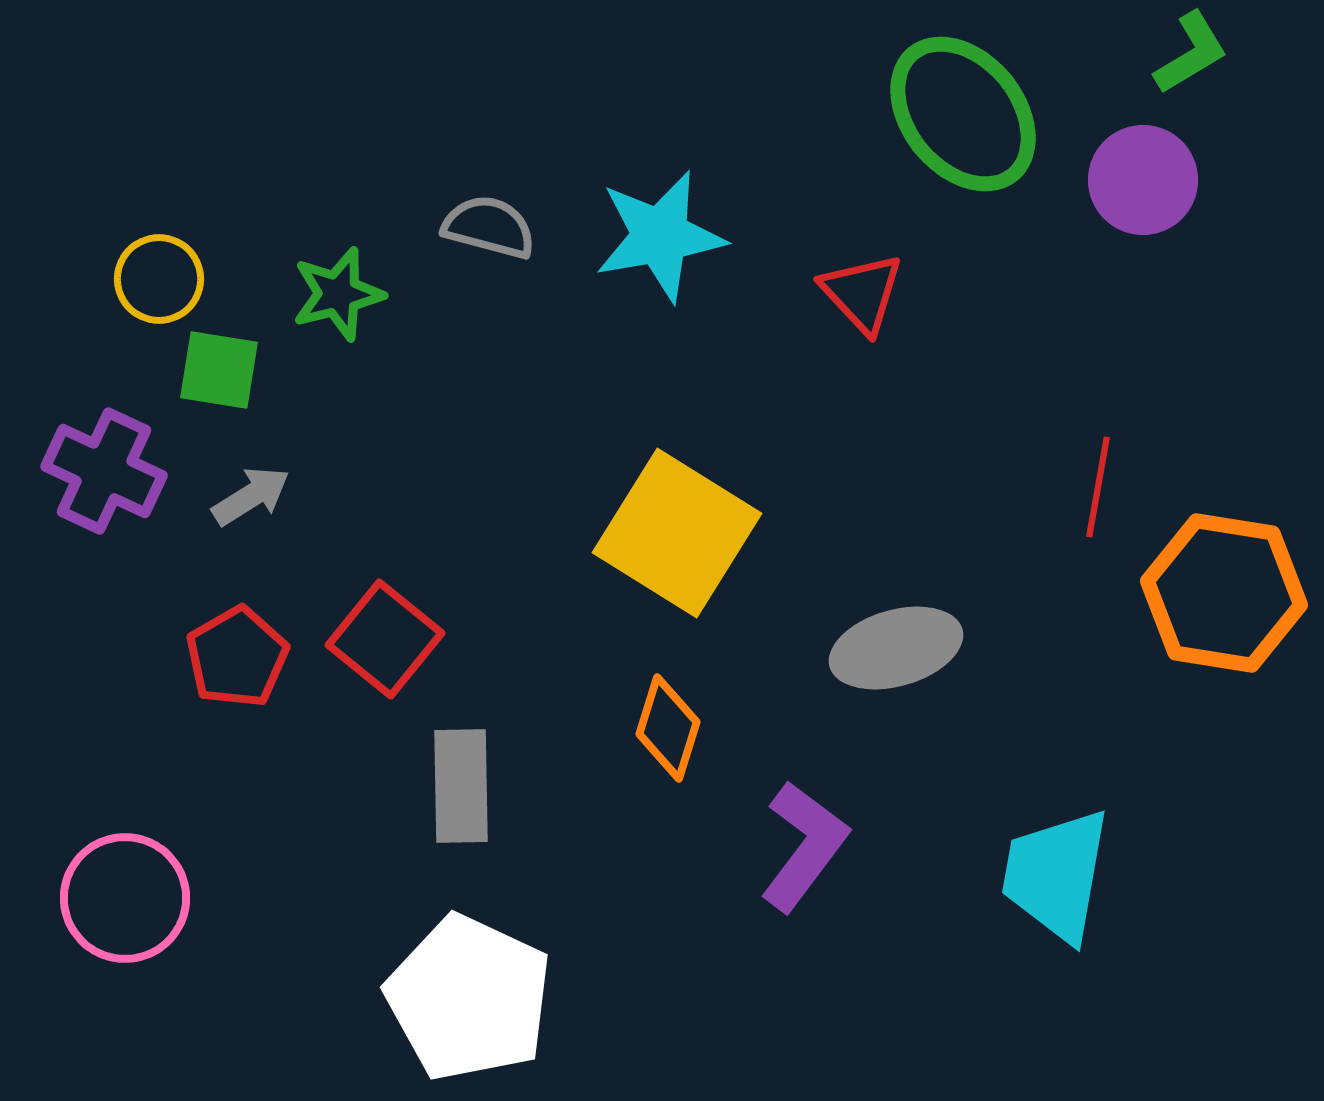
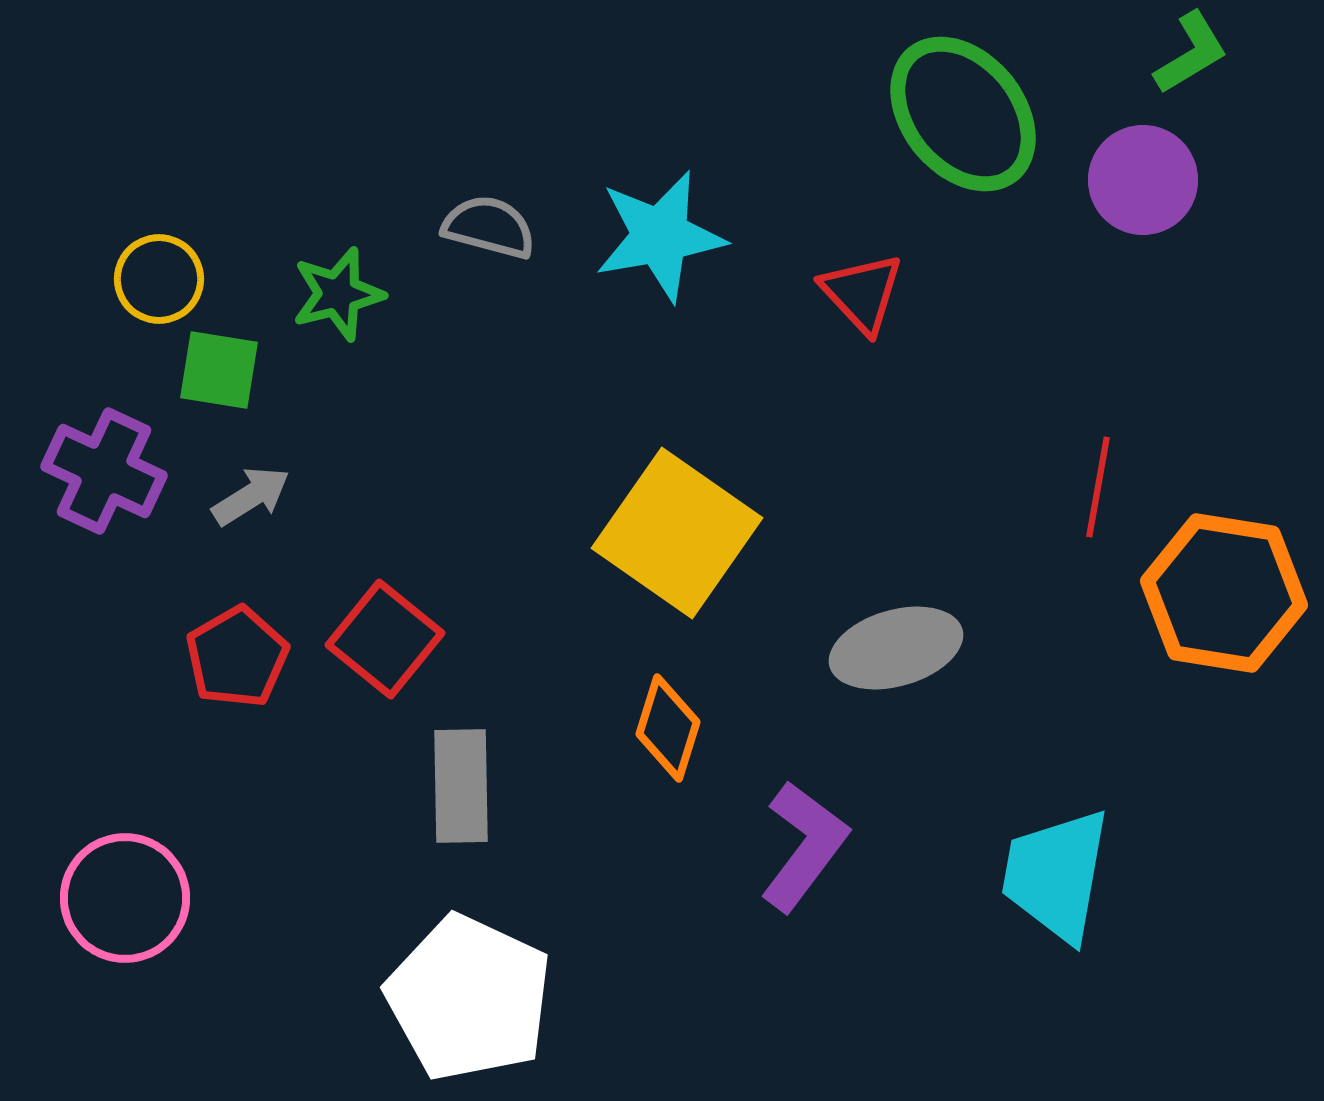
yellow square: rotated 3 degrees clockwise
